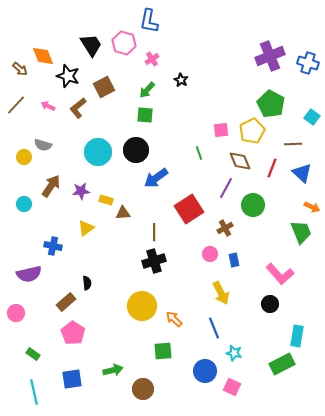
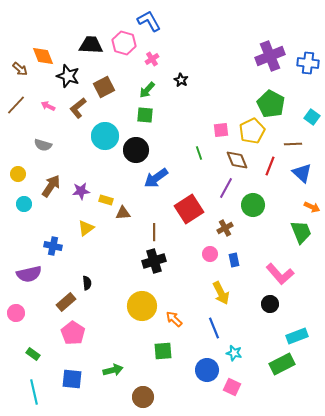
blue L-shape at (149, 21): rotated 140 degrees clockwise
black trapezoid at (91, 45): rotated 55 degrees counterclockwise
blue cross at (308, 63): rotated 10 degrees counterclockwise
cyan circle at (98, 152): moved 7 px right, 16 px up
yellow circle at (24, 157): moved 6 px left, 17 px down
brown diamond at (240, 161): moved 3 px left, 1 px up
red line at (272, 168): moved 2 px left, 2 px up
cyan rectangle at (297, 336): rotated 60 degrees clockwise
blue circle at (205, 371): moved 2 px right, 1 px up
blue square at (72, 379): rotated 15 degrees clockwise
brown circle at (143, 389): moved 8 px down
